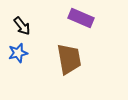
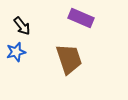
blue star: moved 2 px left, 1 px up
brown trapezoid: rotated 8 degrees counterclockwise
